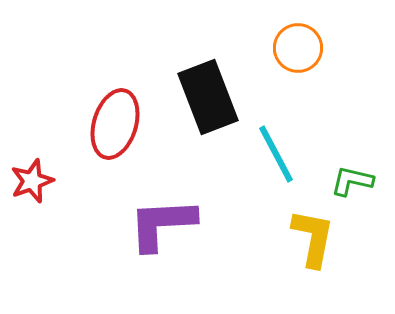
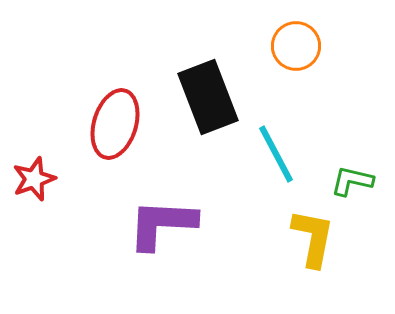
orange circle: moved 2 px left, 2 px up
red star: moved 2 px right, 2 px up
purple L-shape: rotated 6 degrees clockwise
